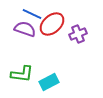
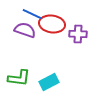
red ellipse: rotated 50 degrees clockwise
purple semicircle: moved 1 px down
purple cross: rotated 24 degrees clockwise
green L-shape: moved 3 px left, 4 px down
